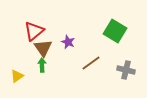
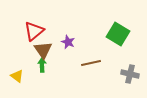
green square: moved 3 px right, 3 px down
brown triangle: moved 2 px down
brown line: rotated 24 degrees clockwise
gray cross: moved 4 px right, 4 px down
yellow triangle: rotated 48 degrees counterclockwise
